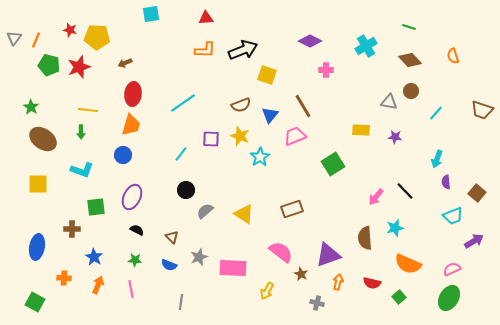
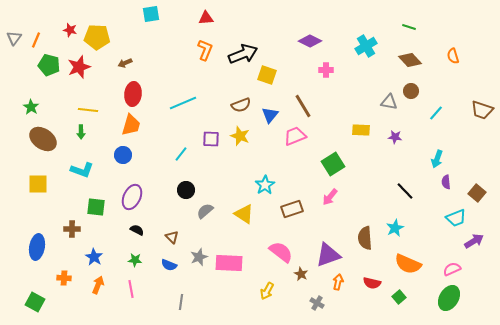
orange L-shape at (205, 50): rotated 70 degrees counterclockwise
black arrow at (243, 50): moved 4 px down
cyan line at (183, 103): rotated 12 degrees clockwise
cyan star at (260, 157): moved 5 px right, 28 px down
pink arrow at (376, 197): moved 46 px left
green square at (96, 207): rotated 12 degrees clockwise
cyan trapezoid at (453, 216): moved 3 px right, 2 px down
cyan star at (395, 228): rotated 12 degrees counterclockwise
pink rectangle at (233, 268): moved 4 px left, 5 px up
gray cross at (317, 303): rotated 16 degrees clockwise
